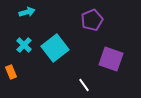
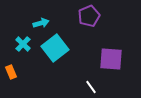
cyan arrow: moved 14 px right, 11 px down
purple pentagon: moved 3 px left, 4 px up
cyan cross: moved 1 px left, 1 px up
purple square: rotated 15 degrees counterclockwise
white line: moved 7 px right, 2 px down
